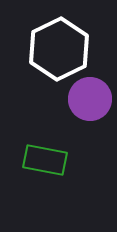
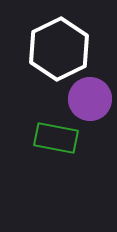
green rectangle: moved 11 px right, 22 px up
